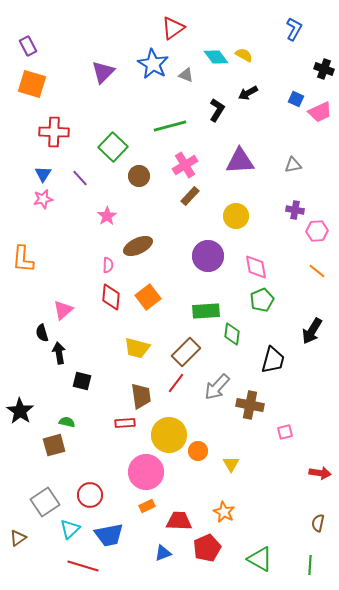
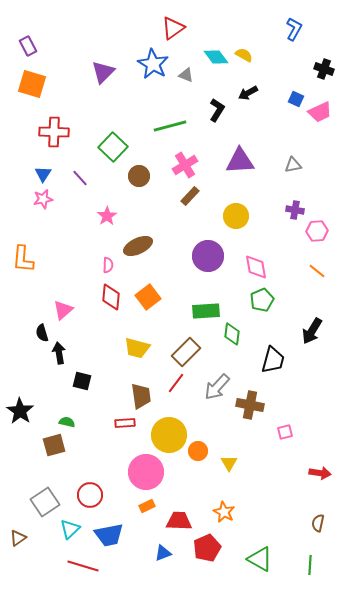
yellow triangle at (231, 464): moved 2 px left, 1 px up
